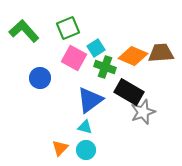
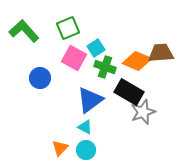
orange diamond: moved 4 px right, 5 px down
cyan triangle: rotated 14 degrees clockwise
